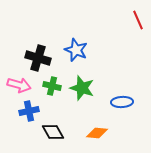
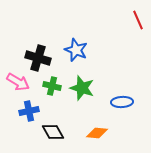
pink arrow: moved 1 px left, 3 px up; rotated 15 degrees clockwise
